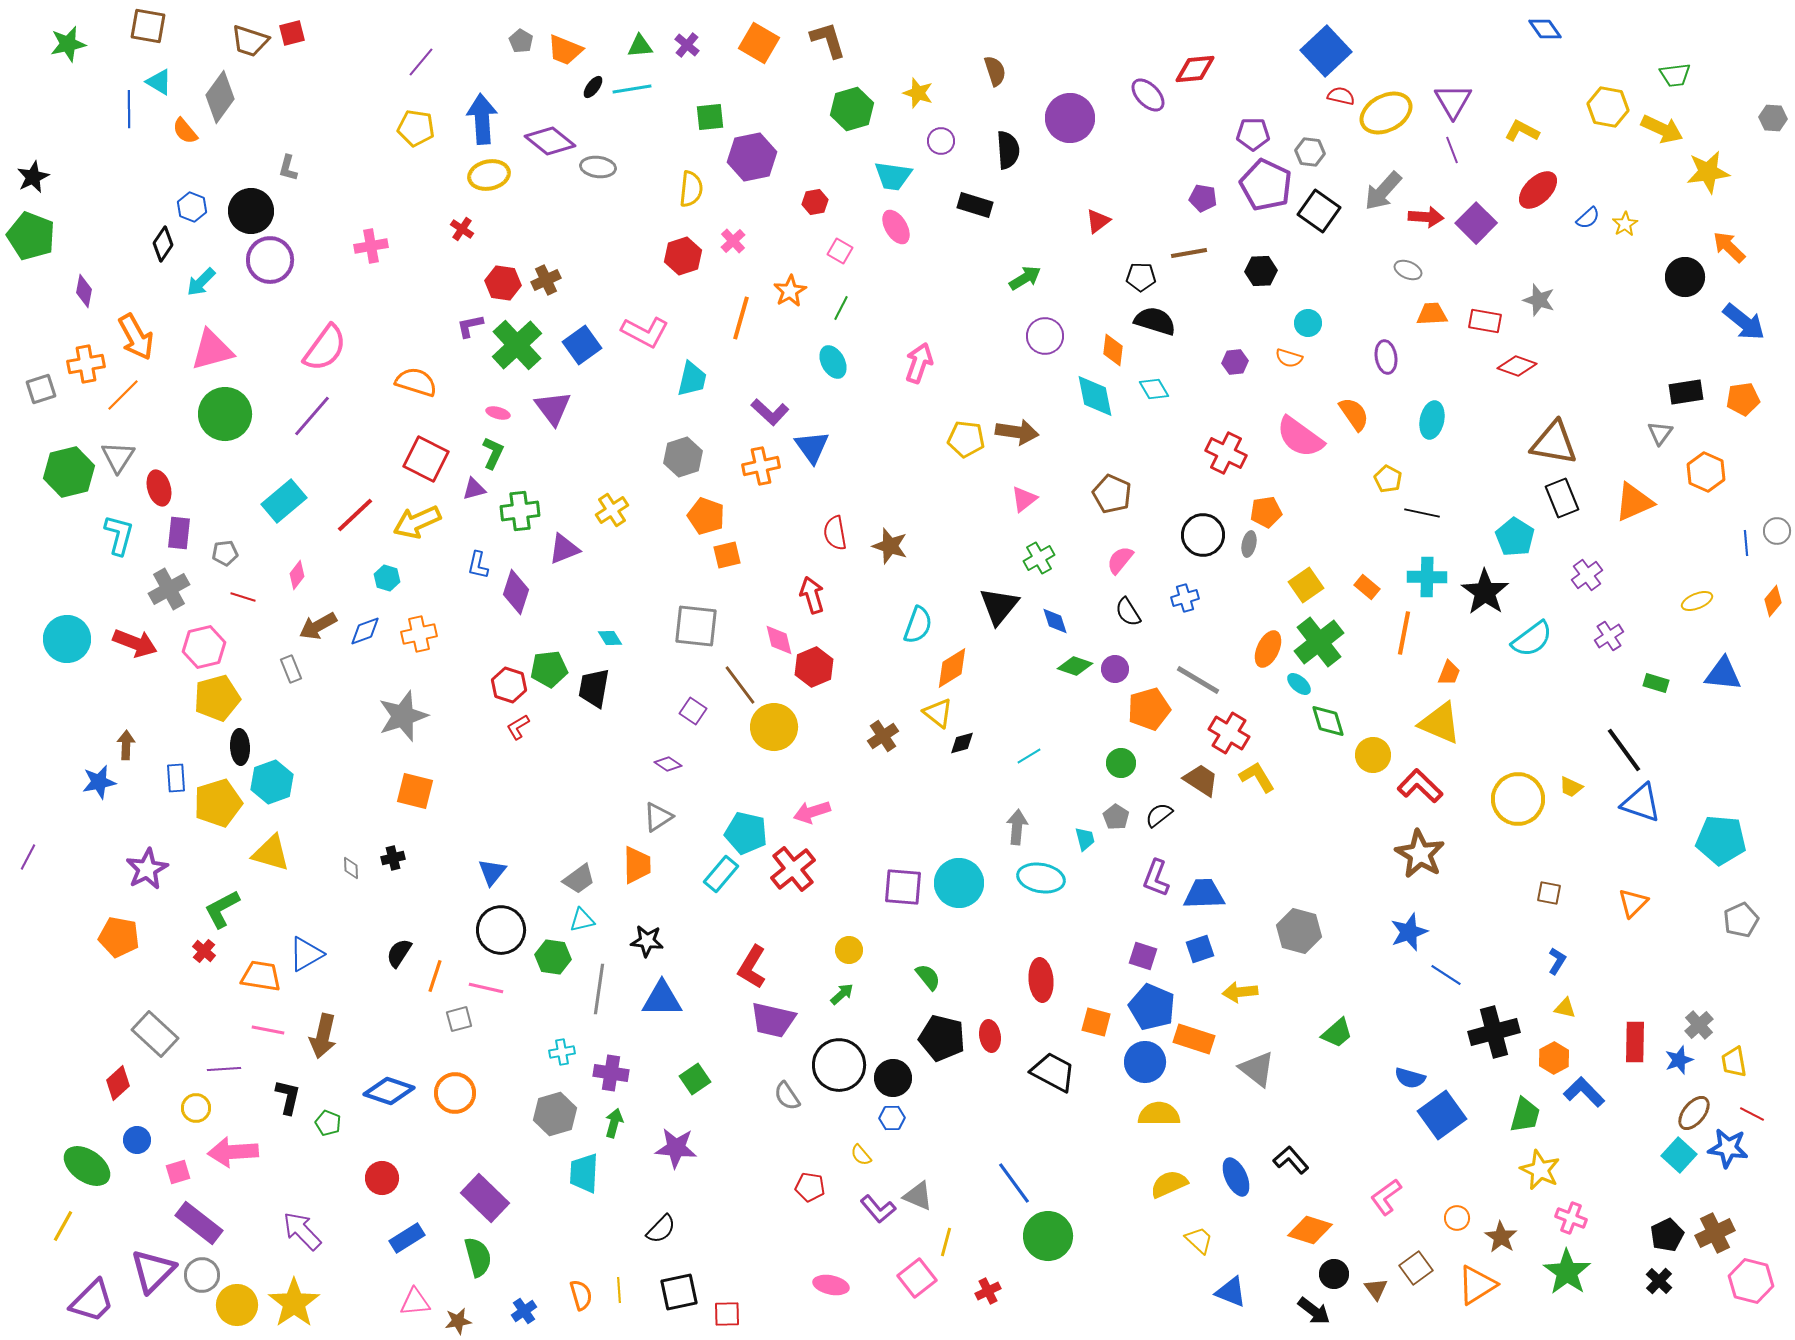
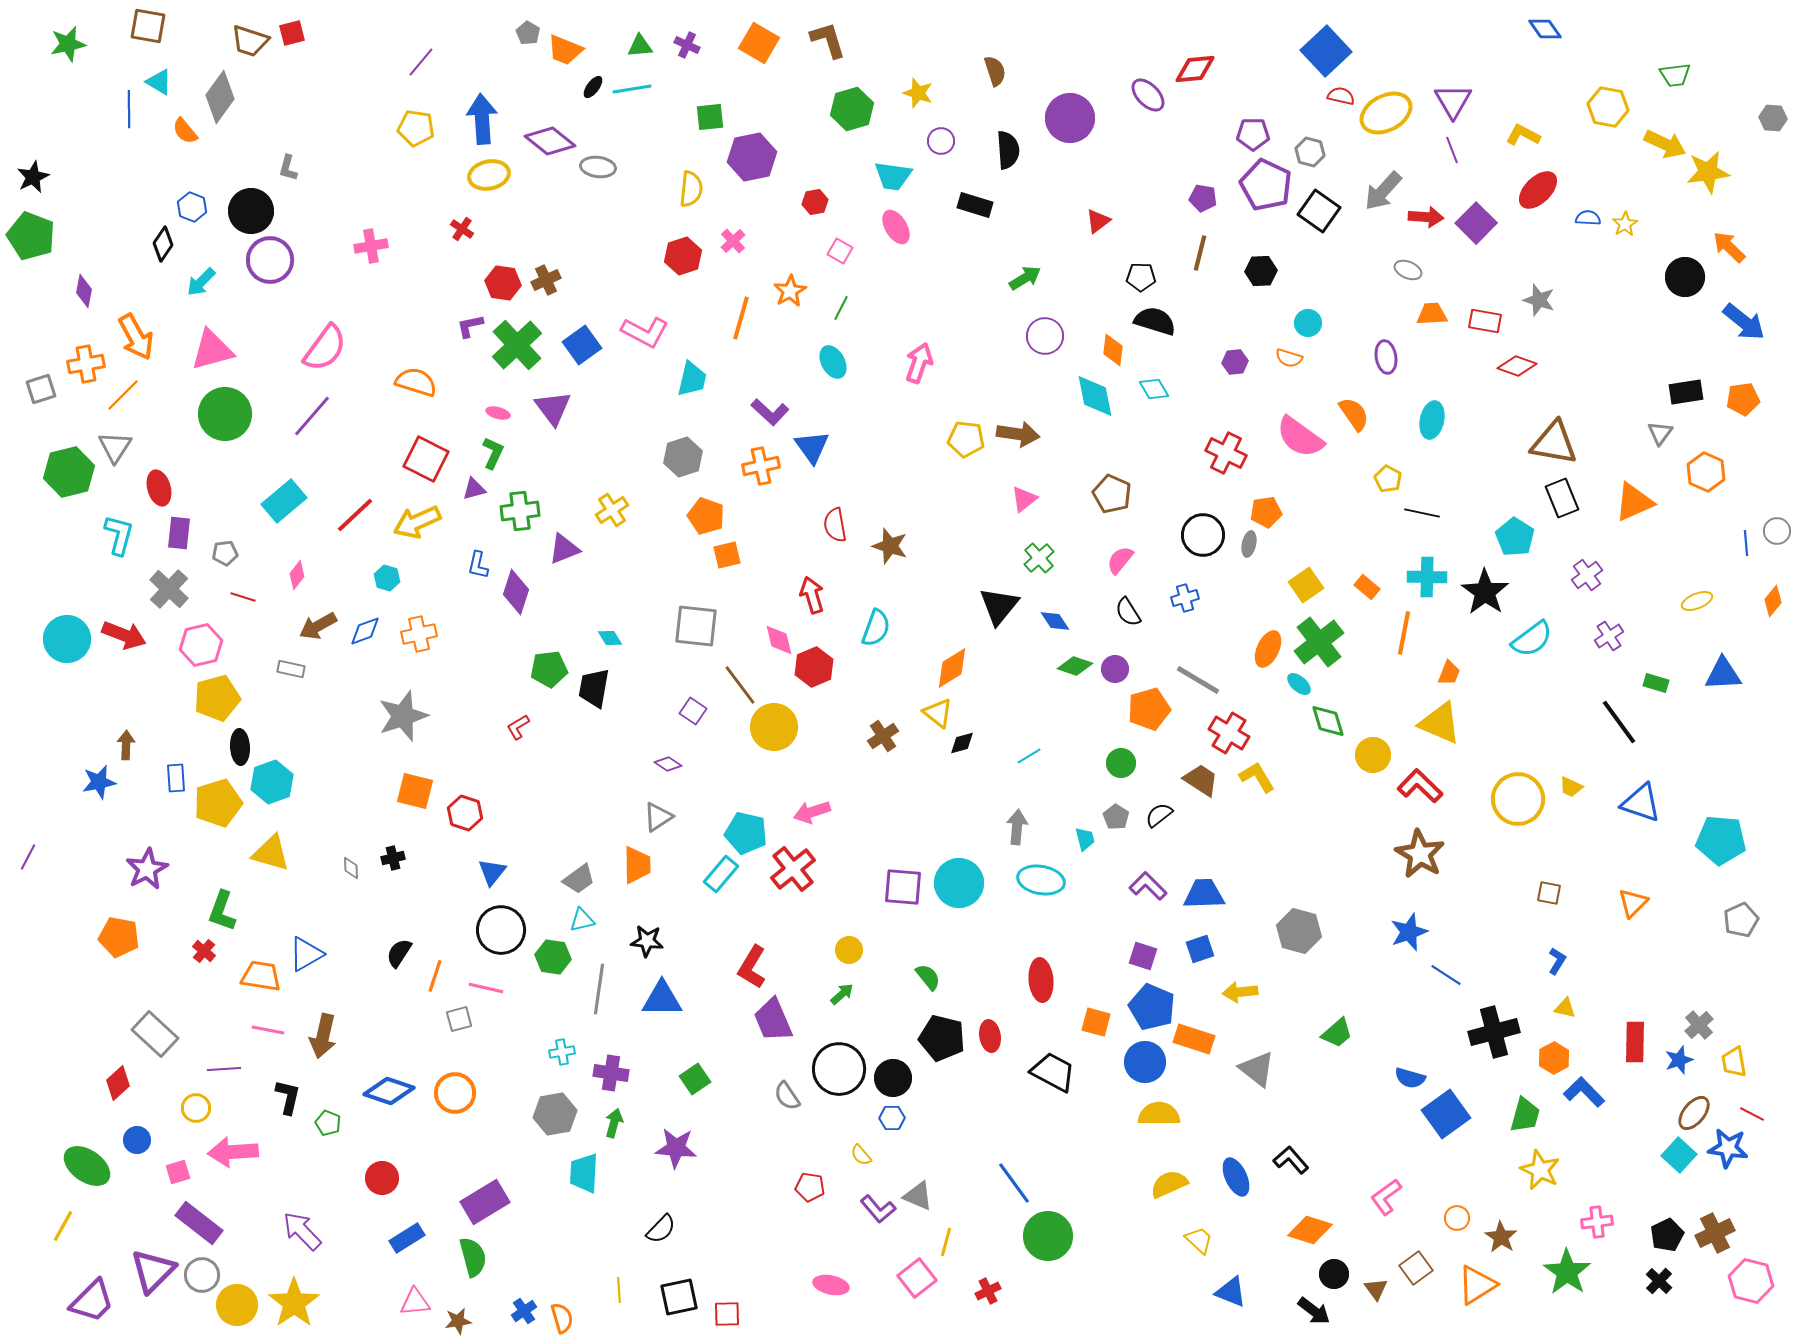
gray pentagon at (521, 41): moved 7 px right, 8 px up
purple cross at (687, 45): rotated 15 degrees counterclockwise
yellow arrow at (1662, 129): moved 3 px right, 15 px down
yellow L-shape at (1522, 131): moved 1 px right, 4 px down
gray hexagon at (1310, 152): rotated 8 degrees clockwise
blue semicircle at (1588, 218): rotated 135 degrees counterclockwise
brown line at (1189, 253): moved 11 px right; rotated 66 degrees counterclockwise
brown arrow at (1017, 432): moved 1 px right, 2 px down
gray triangle at (118, 457): moved 3 px left, 10 px up
red semicircle at (835, 533): moved 8 px up
green cross at (1039, 558): rotated 12 degrees counterclockwise
gray cross at (169, 589): rotated 18 degrees counterclockwise
blue diamond at (1055, 621): rotated 16 degrees counterclockwise
cyan semicircle at (918, 625): moved 42 px left, 3 px down
red arrow at (135, 643): moved 11 px left, 8 px up
pink hexagon at (204, 647): moved 3 px left, 2 px up
gray rectangle at (291, 669): rotated 56 degrees counterclockwise
blue triangle at (1723, 674): rotated 9 degrees counterclockwise
red hexagon at (509, 685): moved 44 px left, 128 px down
black line at (1624, 750): moved 5 px left, 28 px up
cyan ellipse at (1041, 878): moved 2 px down
purple L-shape at (1156, 878): moved 8 px left, 8 px down; rotated 114 degrees clockwise
green L-shape at (222, 909): moved 2 px down; rotated 42 degrees counterclockwise
purple trapezoid at (773, 1020): rotated 54 degrees clockwise
black circle at (839, 1065): moved 4 px down
gray hexagon at (555, 1114): rotated 6 degrees clockwise
blue square at (1442, 1115): moved 4 px right, 1 px up
purple rectangle at (485, 1198): moved 4 px down; rotated 75 degrees counterclockwise
pink cross at (1571, 1218): moved 26 px right, 4 px down; rotated 28 degrees counterclockwise
green semicircle at (478, 1257): moved 5 px left
black square at (679, 1292): moved 5 px down
orange semicircle at (581, 1295): moved 19 px left, 23 px down
